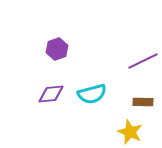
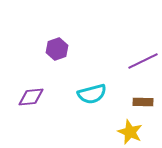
purple diamond: moved 20 px left, 3 px down
